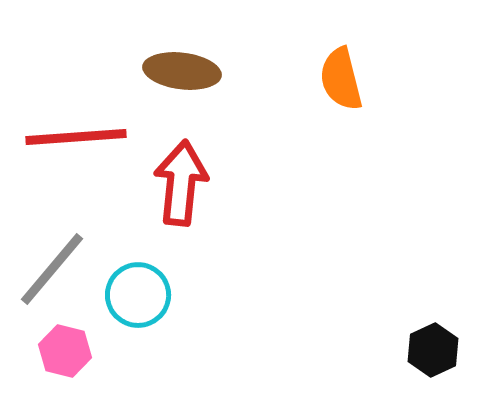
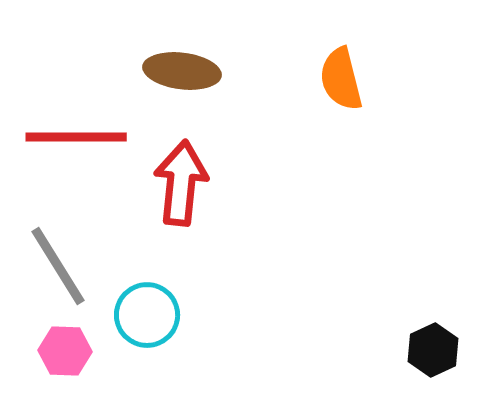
red line: rotated 4 degrees clockwise
gray line: moved 6 px right, 3 px up; rotated 72 degrees counterclockwise
cyan circle: moved 9 px right, 20 px down
pink hexagon: rotated 12 degrees counterclockwise
